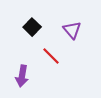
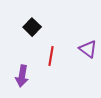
purple triangle: moved 16 px right, 19 px down; rotated 12 degrees counterclockwise
red line: rotated 54 degrees clockwise
